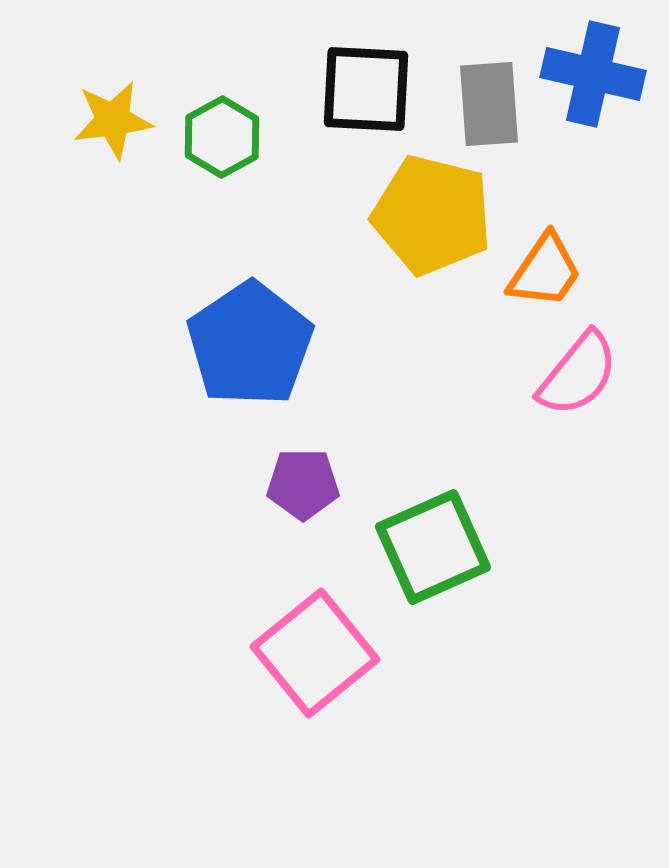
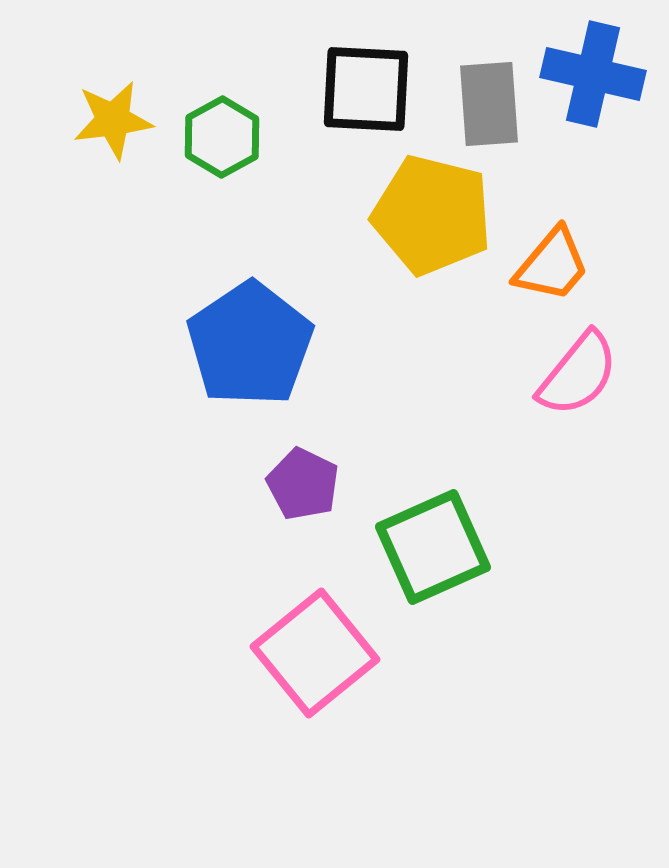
orange trapezoid: moved 7 px right, 6 px up; rotated 6 degrees clockwise
purple pentagon: rotated 26 degrees clockwise
